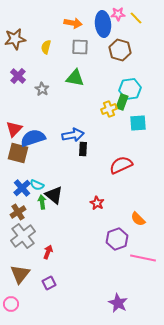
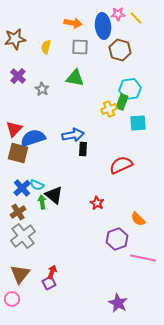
blue ellipse: moved 2 px down
red arrow: moved 4 px right, 20 px down
pink circle: moved 1 px right, 5 px up
